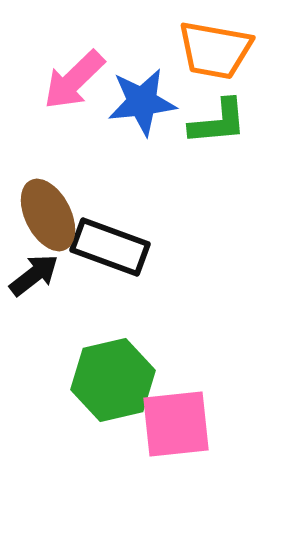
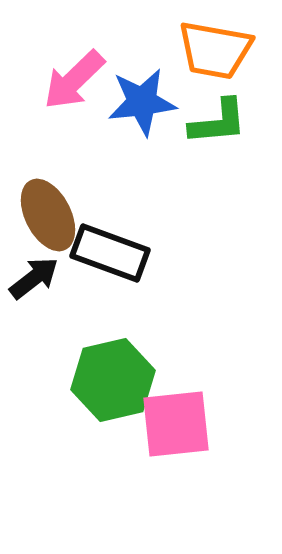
black rectangle: moved 6 px down
black arrow: moved 3 px down
